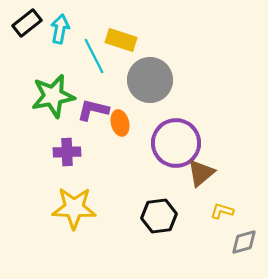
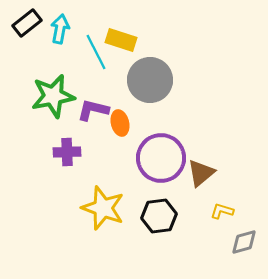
cyan line: moved 2 px right, 4 px up
purple circle: moved 15 px left, 15 px down
yellow star: moved 29 px right; rotated 18 degrees clockwise
